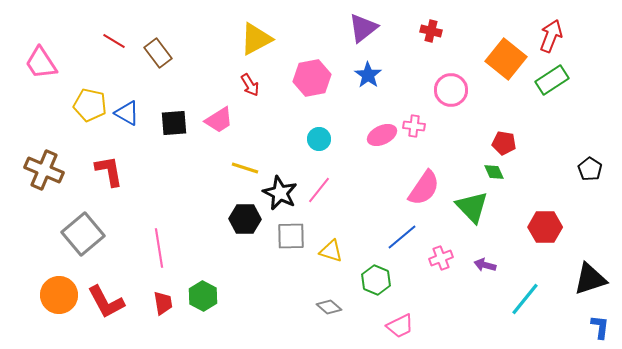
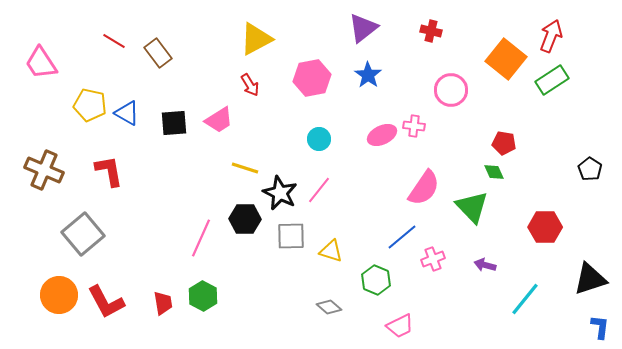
pink line at (159, 248): moved 42 px right, 10 px up; rotated 33 degrees clockwise
pink cross at (441, 258): moved 8 px left, 1 px down
